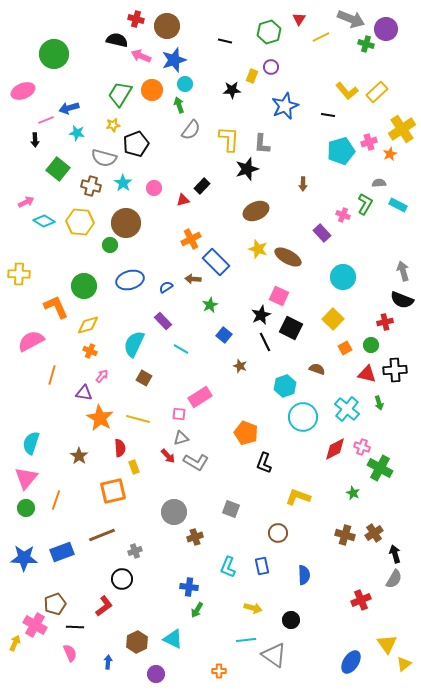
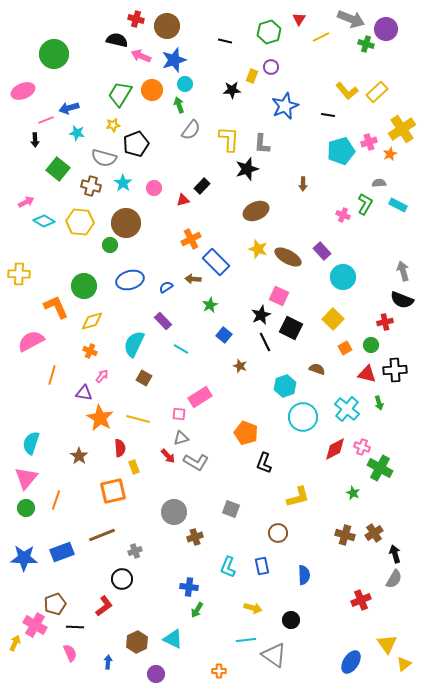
purple rectangle at (322, 233): moved 18 px down
yellow diamond at (88, 325): moved 4 px right, 4 px up
yellow L-shape at (298, 497): rotated 145 degrees clockwise
